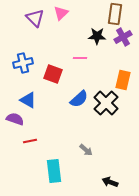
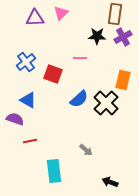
purple triangle: rotated 48 degrees counterclockwise
blue cross: moved 3 px right, 1 px up; rotated 24 degrees counterclockwise
